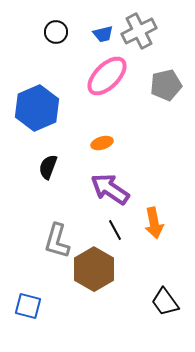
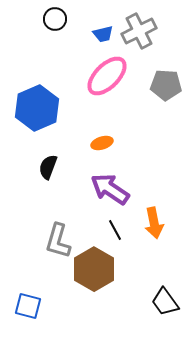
black circle: moved 1 px left, 13 px up
gray pentagon: rotated 16 degrees clockwise
gray L-shape: moved 1 px right
